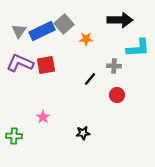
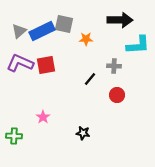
gray square: rotated 36 degrees counterclockwise
gray triangle: rotated 14 degrees clockwise
cyan L-shape: moved 3 px up
black star: rotated 16 degrees clockwise
